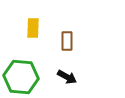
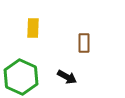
brown rectangle: moved 17 px right, 2 px down
green hexagon: rotated 20 degrees clockwise
